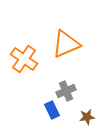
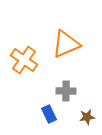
orange cross: moved 1 px down
gray cross: rotated 24 degrees clockwise
blue rectangle: moved 3 px left, 4 px down
